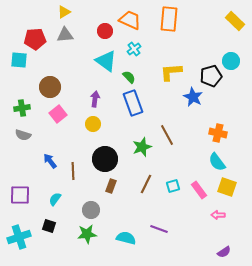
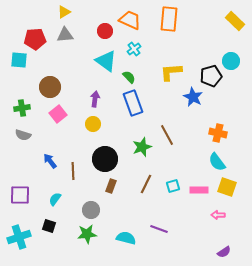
pink rectangle at (199, 190): rotated 54 degrees counterclockwise
